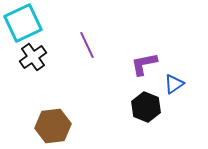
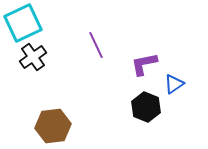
purple line: moved 9 px right
